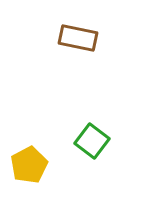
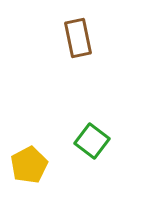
brown rectangle: rotated 66 degrees clockwise
